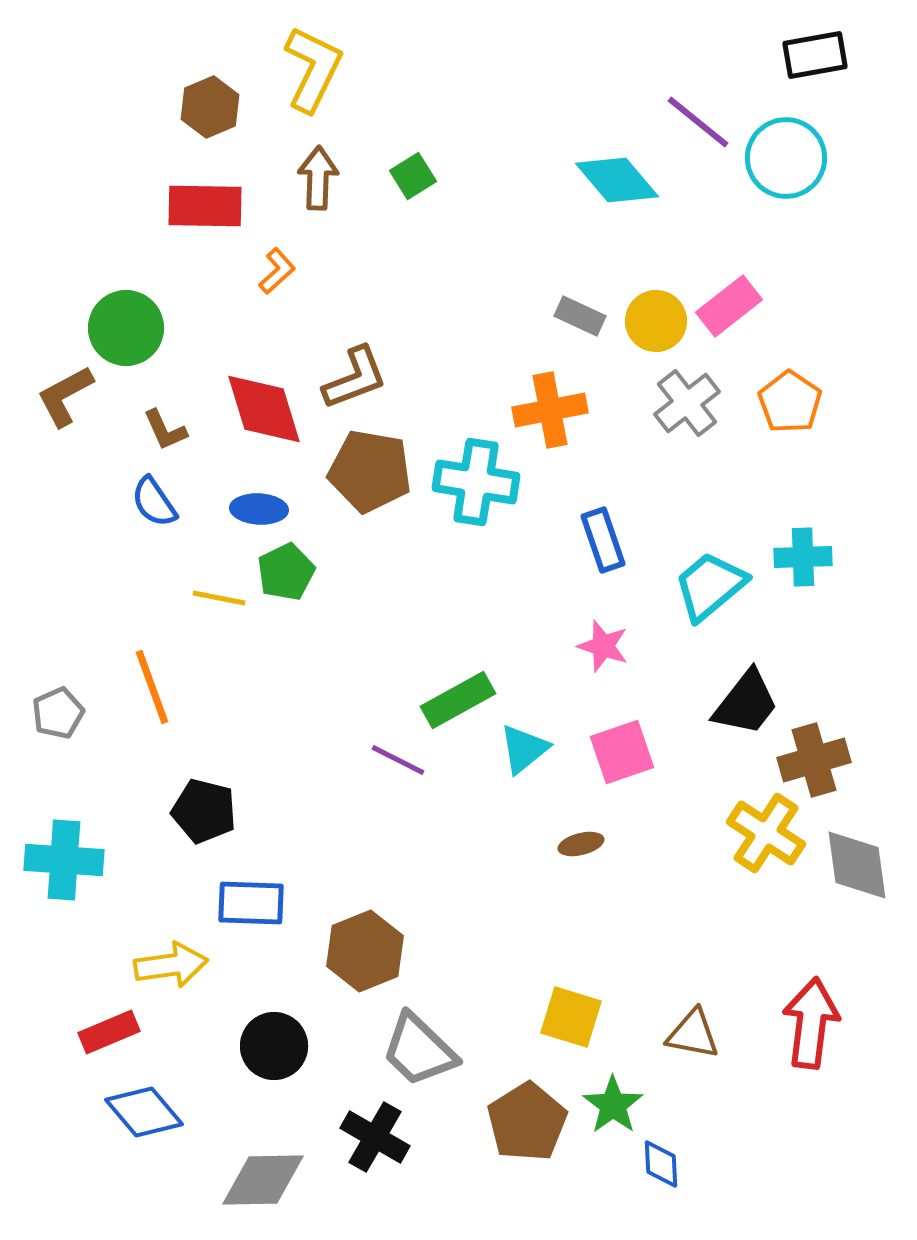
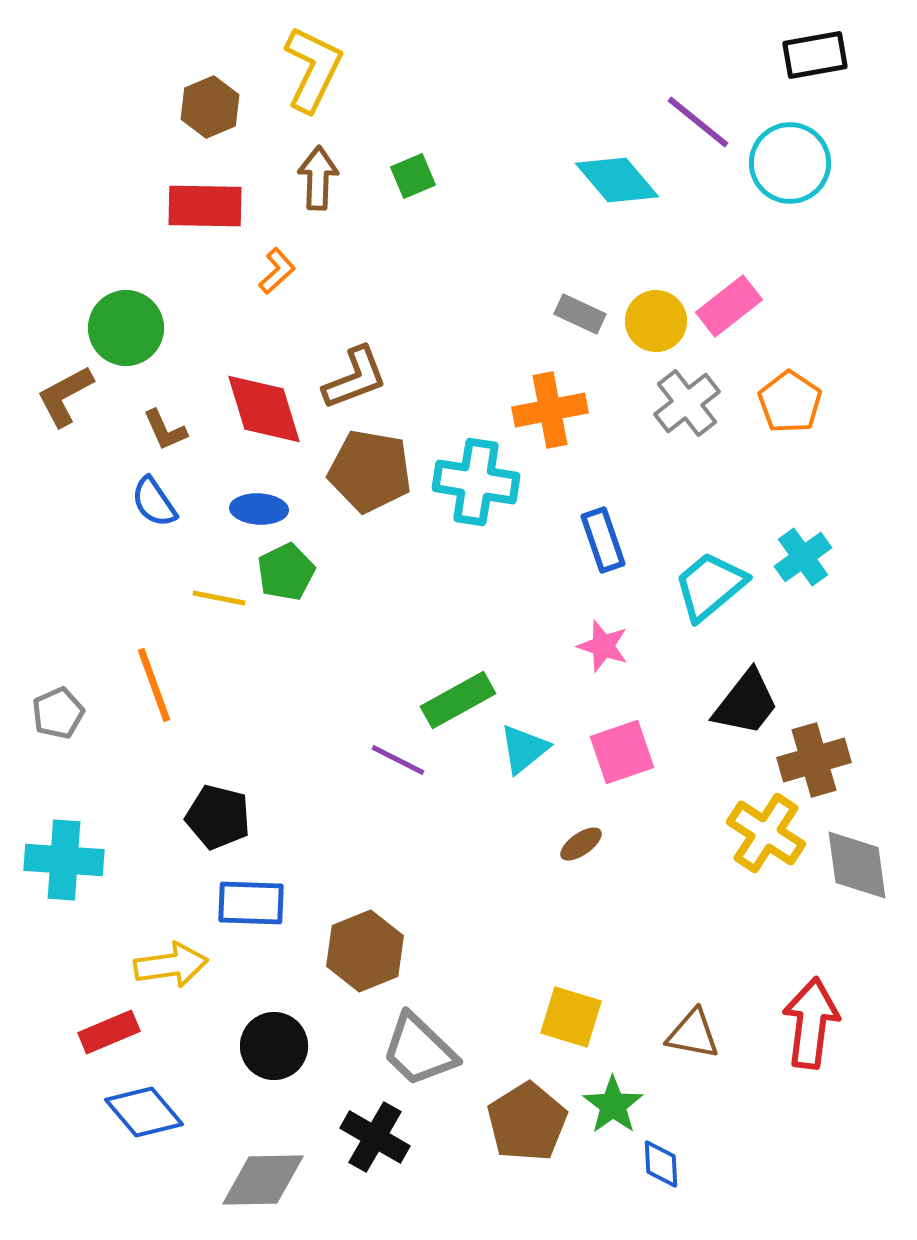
cyan circle at (786, 158): moved 4 px right, 5 px down
green square at (413, 176): rotated 9 degrees clockwise
gray rectangle at (580, 316): moved 2 px up
cyan cross at (803, 557): rotated 34 degrees counterclockwise
orange line at (152, 687): moved 2 px right, 2 px up
black pentagon at (204, 811): moved 14 px right, 6 px down
brown ellipse at (581, 844): rotated 21 degrees counterclockwise
